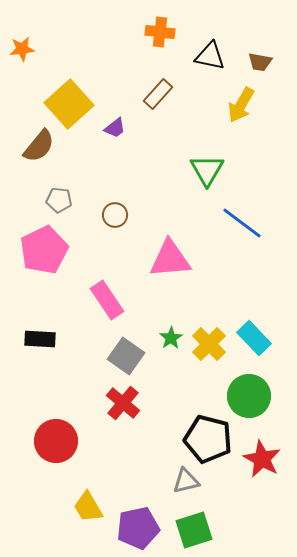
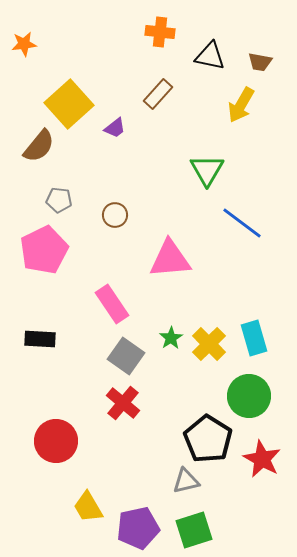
orange star: moved 2 px right, 5 px up
pink rectangle: moved 5 px right, 4 px down
cyan rectangle: rotated 28 degrees clockwise
black pentagon: rotated 18 degrees clockwise
